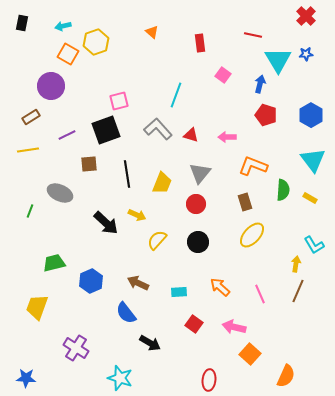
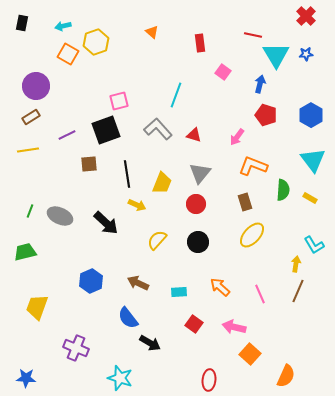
cyan triangle at (278, 60): moved 2 px left, 5 px up
pink square at (223, 75): moved 3 px up
purple circle at (51, 86): moved 15 px left
red triangle at (191, 135): moved 3 px right
pink arrow at (227, 137): moved 10 px right; rotated 54 degrees counterclockwise
gray ellipse at (60, 193): moved 23 px down
yellow arrow at (137, 215): moved 10 px up
green trapezoid at (54, 263): moved 29 px left, 11 px up
blue semicircle at (126, 313): moved 2 px right, 5 px down
purple cross at (76, 348): rotated 10 degrees counterclockwise
